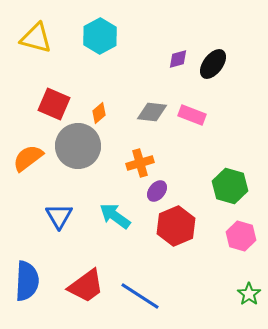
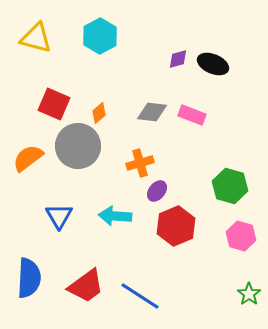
black ellipse: rotated 76 degrees clockwise
cyan arrow: rotated 32 degrees counterclockwise
blue semicircle: moved 2 px right, 3 px up
